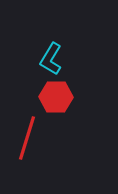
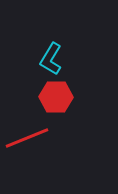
red line: rotated 51 degrees clockwise
